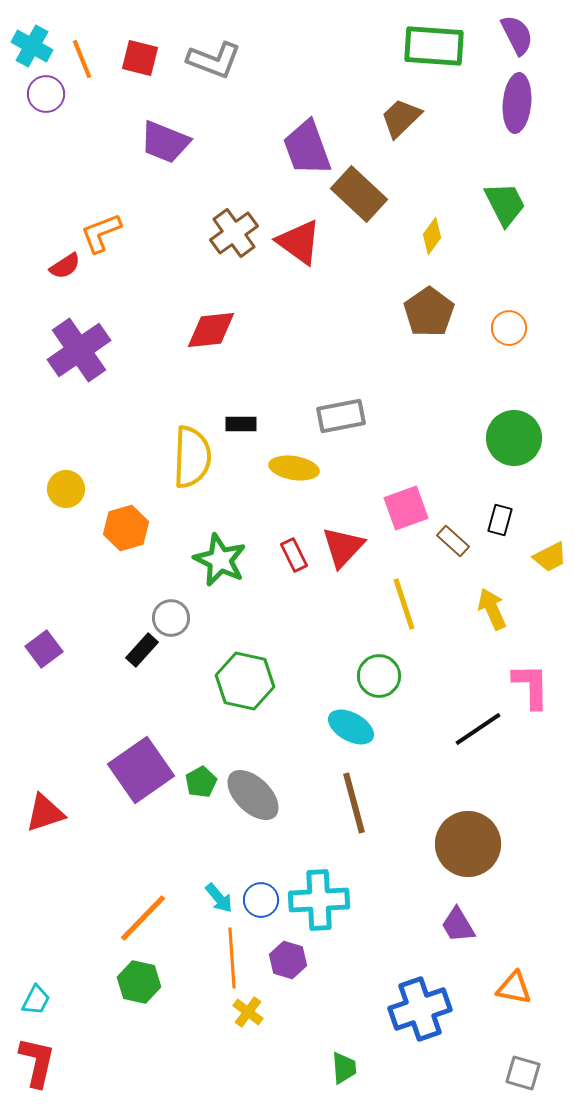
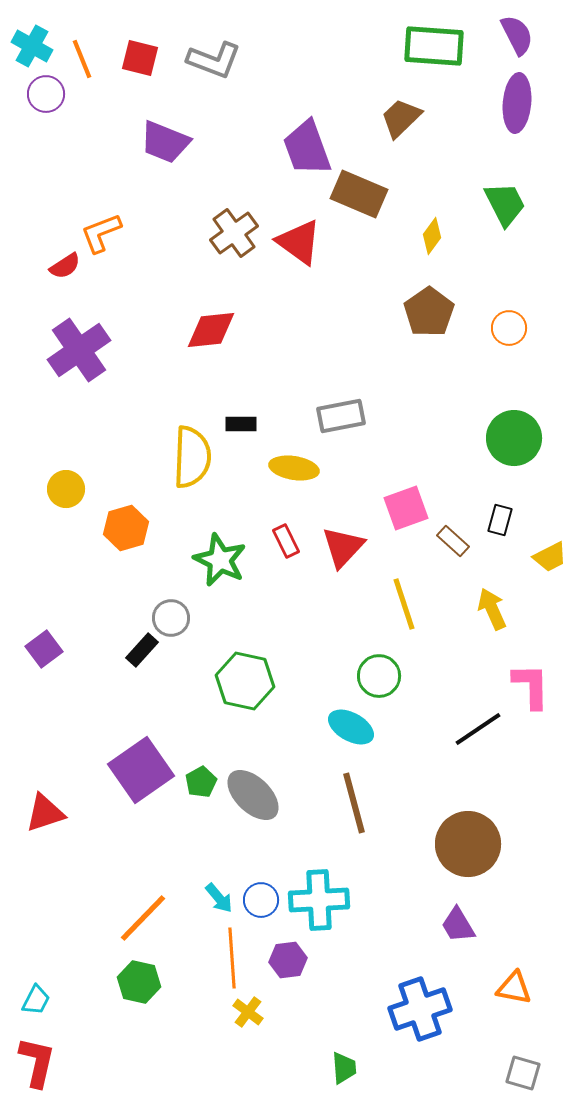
brown rectangle at (359, 194): rotated 20 degrees counterclockwise
red rectangle at (294, 555): moved 8 px left, 14 px up
purple hexagon at (288, 960): rotated 24 degrees counterclockwise
